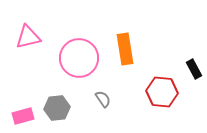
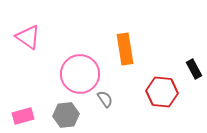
pink triangle: rotated 48 degrees clockwise
pink circle: moved 1 px right, 16 px down
gray semicircle: moved 2 px right
gray hexagon: moved 9 px right, 7 px down
